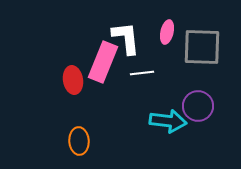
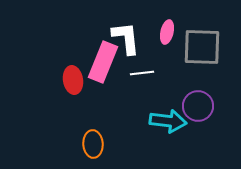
orange ellipse: moved 14 px right, 3 px down
